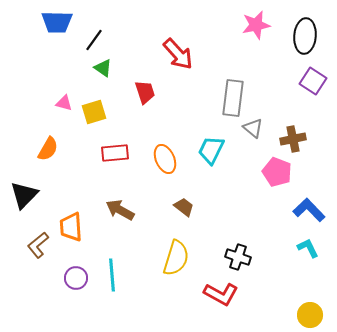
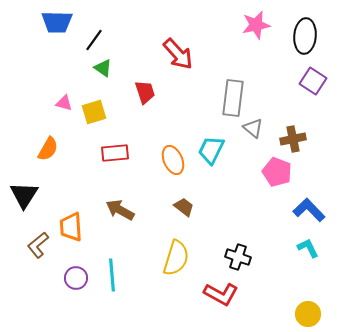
orange ellipse: moved 8 px right, 1 px down
black triangle: rotated 12 degrees counterclockwise
yellow circle: moved 2 px left, 1 px up
